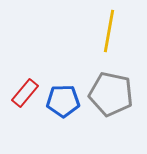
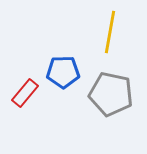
yellow line: moved 1 px right, 1 px down
blue pentagon: moved 29 px up
